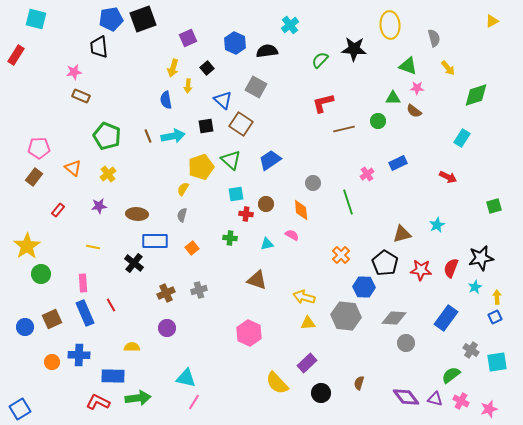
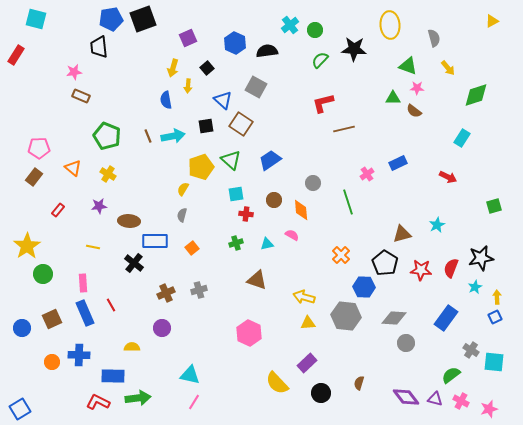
green circle at (378, 121): moved 63 px left, 91 px up
yellow cross at (108, 174): rotated 21 degrees counterclockwise
brown circle at (266, 204): moved 8 px right, 4 px up
brown ellipse at (137, 214): moved 8 px left, 7 px down
green cross at (230, 238): moved 6 px right, 5 px down; rotated 24 degrees counterclockwise
green circle at (41, 274): moved 2 px right
blue circle at (25, 327): moved 3 px left, 1 px down
purple circle at (167, 328): moved 5 px left
cyan square at (497, 362): moved 3 px left; rotated 15 degrees clockwise
cyan triangle at (186, 378): moved 4 px right, 3 px up
